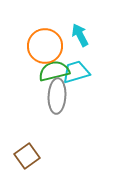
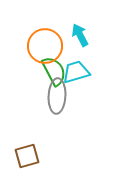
green semicircle: rotated 76 degrees clockwise
brown square: rotated 20 degrees clockwise
